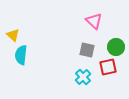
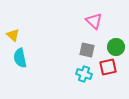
cyan semicircle: moved 1 px left, 3 px down; rotated 18 degrees counterclockwise
cyan cross: moved 1 px right, 3 px up; rotated 28 degrees counterclockwise
